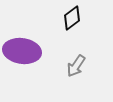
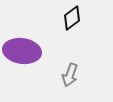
gray arrow: moved 6 px left, 9 px down; rotated 15 degrees counterclockwise
